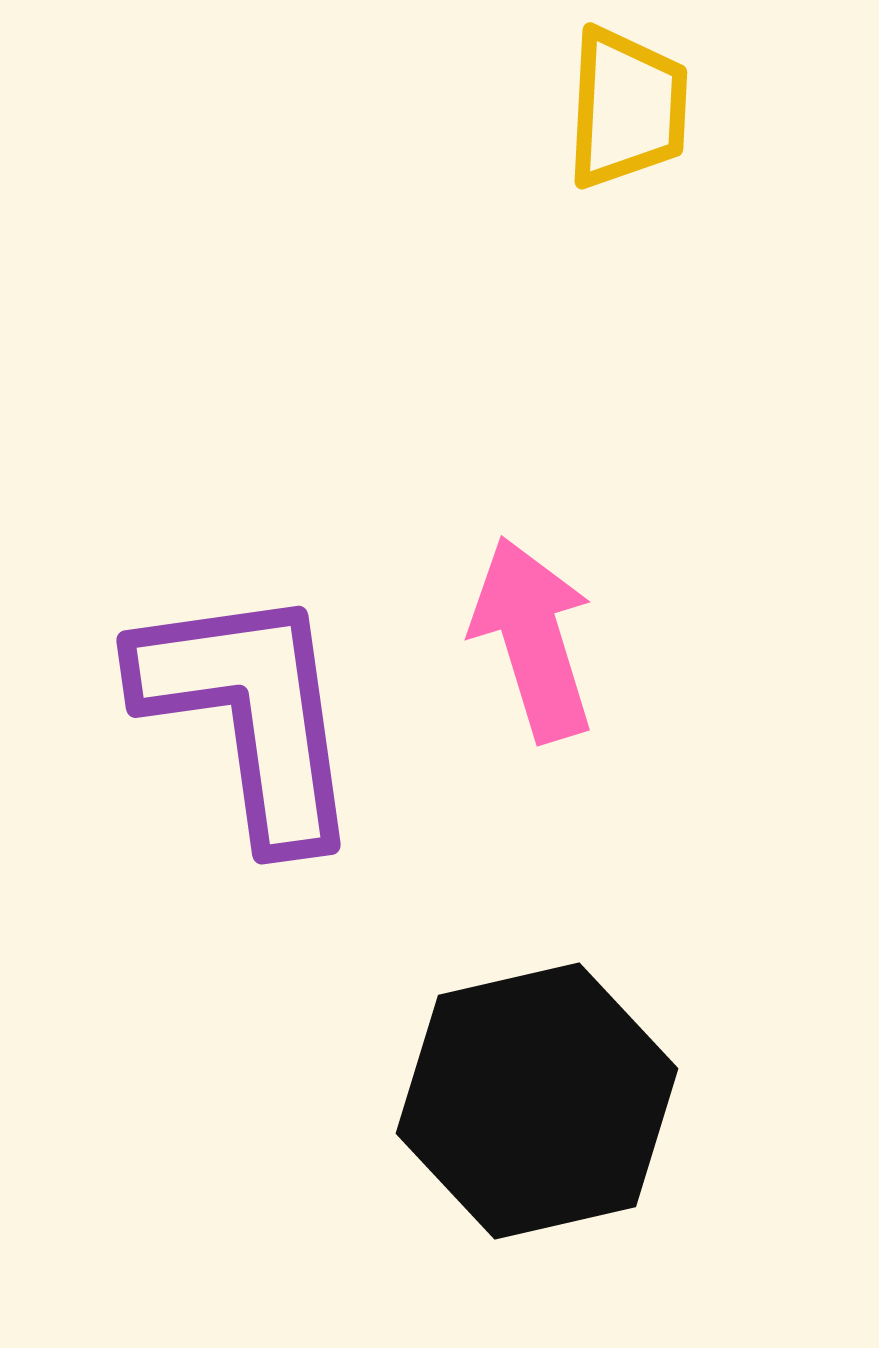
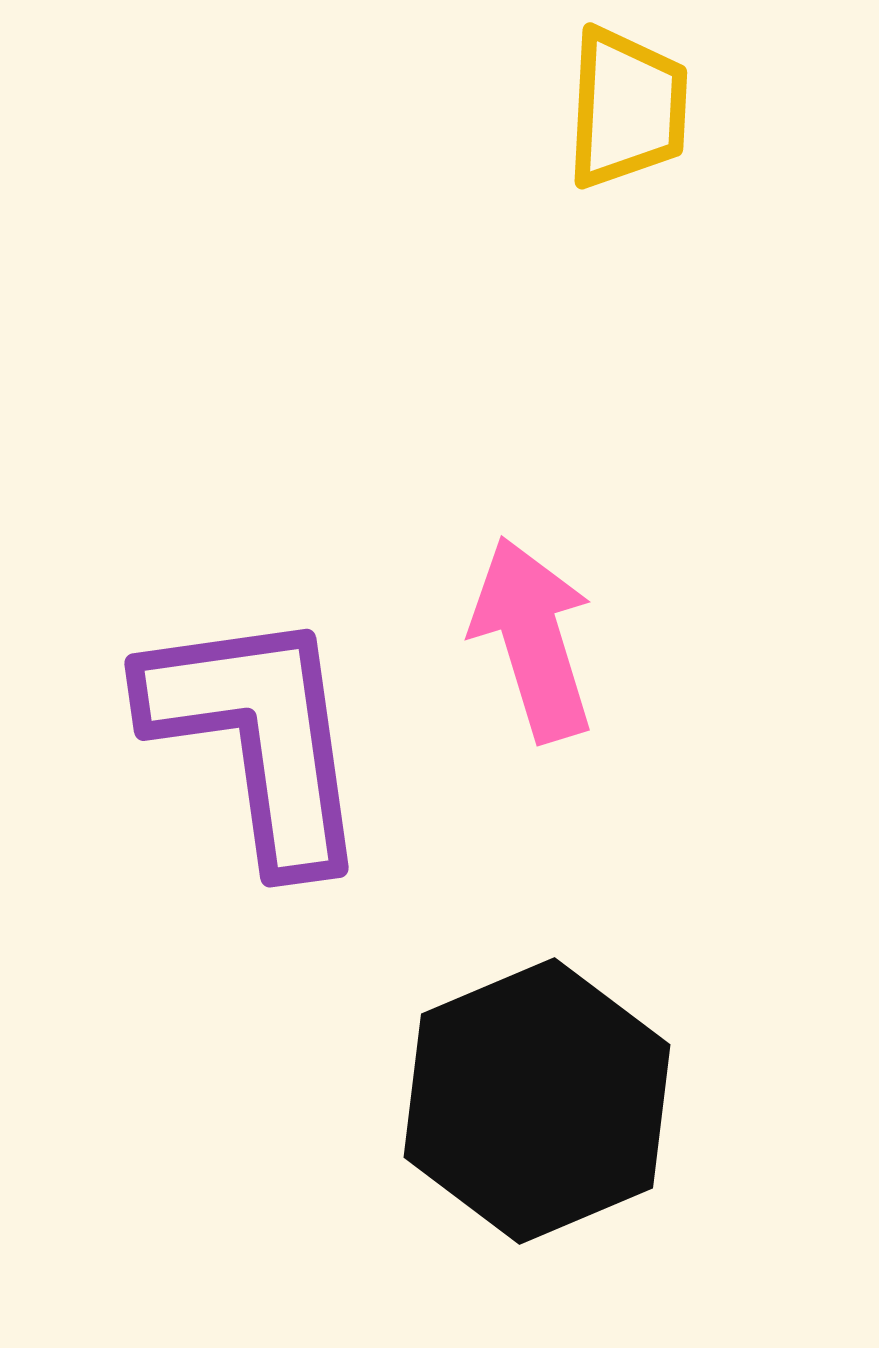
purple L-shape: moved 8 px right, 23 px down
black hexagon: rotated 10 degrees counterclockwise
